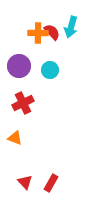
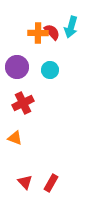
purple circle: moved 2 px left, 1 px down
